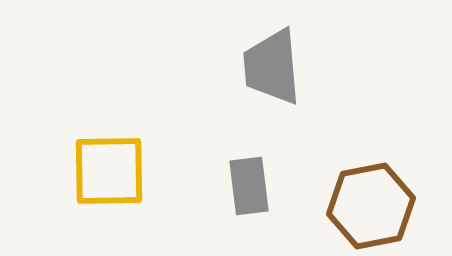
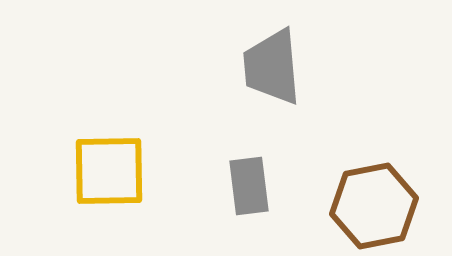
brown hexagon: moved 3 px right
